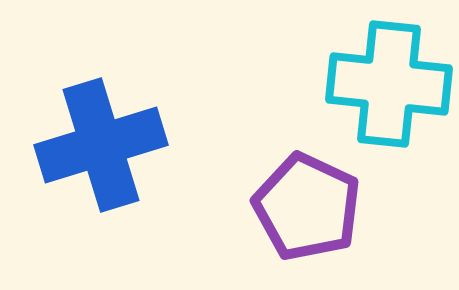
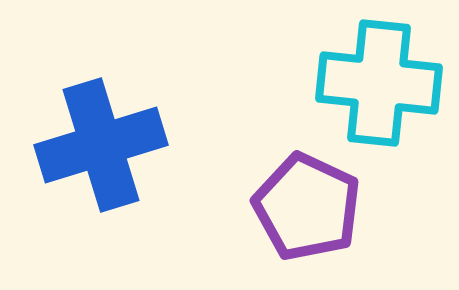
cyan cross: moved 10 px left, 1 px up
